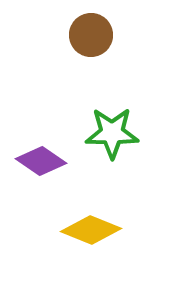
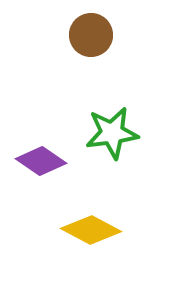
green star: rotated 8 degrees counterclockwise
yellow diamond: rotated 6 degrees clockwise
